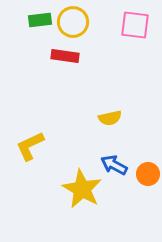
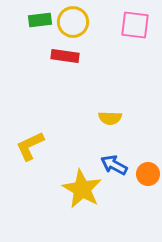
yellow semicircle: rotated 15 degrees clockwise
